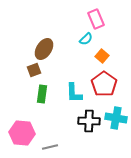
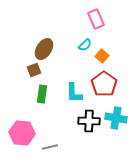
cyan semicircle: moved 1 px left, 6 px down
